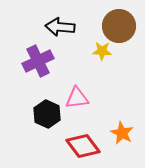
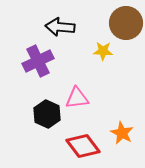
brown circle: moved 7 px right, 3 px up
yellow star: moved 1 px right
